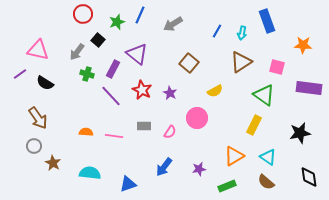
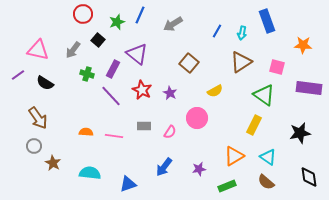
gray arrow at (77, 52): moved 4 px left, 2 px up
purple line at (20, 74): moved 2 px left, 1 px down
